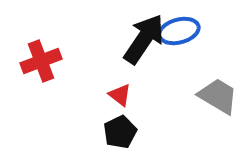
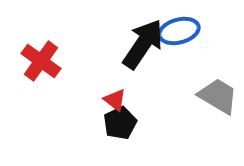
black arrow: moved 1 px left, 5 px down
red cross: rotated 33 degrees counterclockwise
red triangle: moved 5 px left, 5 px down
black pentagon: moved 9 px up
